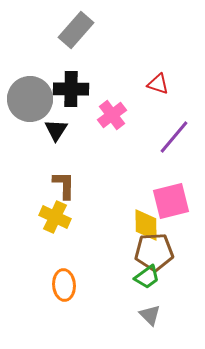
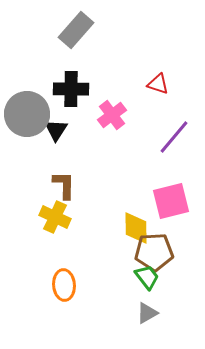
gray circle: moved 3 px left, 15 px down
yellow diamond: moved 10 px left, 3 px down
green trapezoid: rotated 92 degrees counterclockwise
gray triangle: moved 3 px left, 2 px up; rotated 45 degrees clockwise
